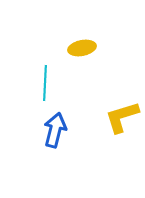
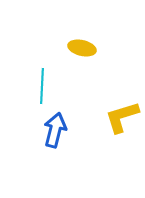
yellow ellipse: rotated 24 degrees clockwise
cyan line: moved 3 px left, 3 px down
